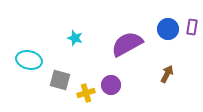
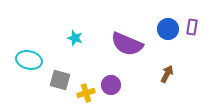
purple semicircle: rotated 128 degrees counterclockwise
